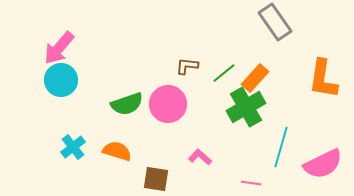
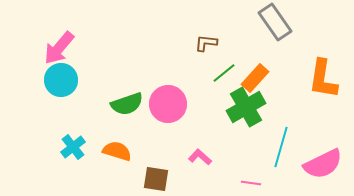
brown L-shape: moved 19 px right, 23 px up
